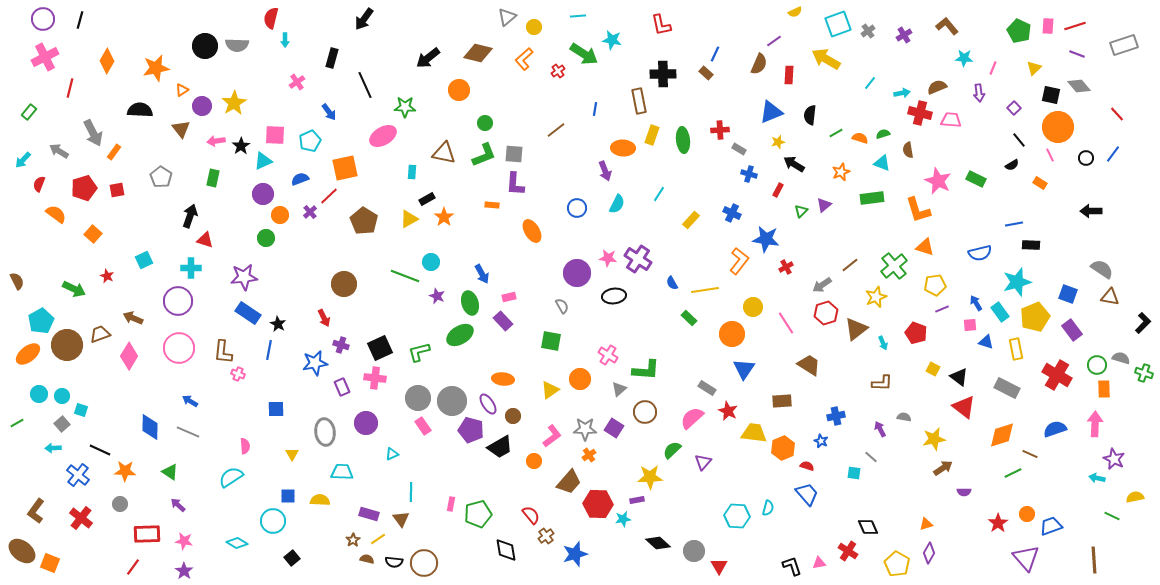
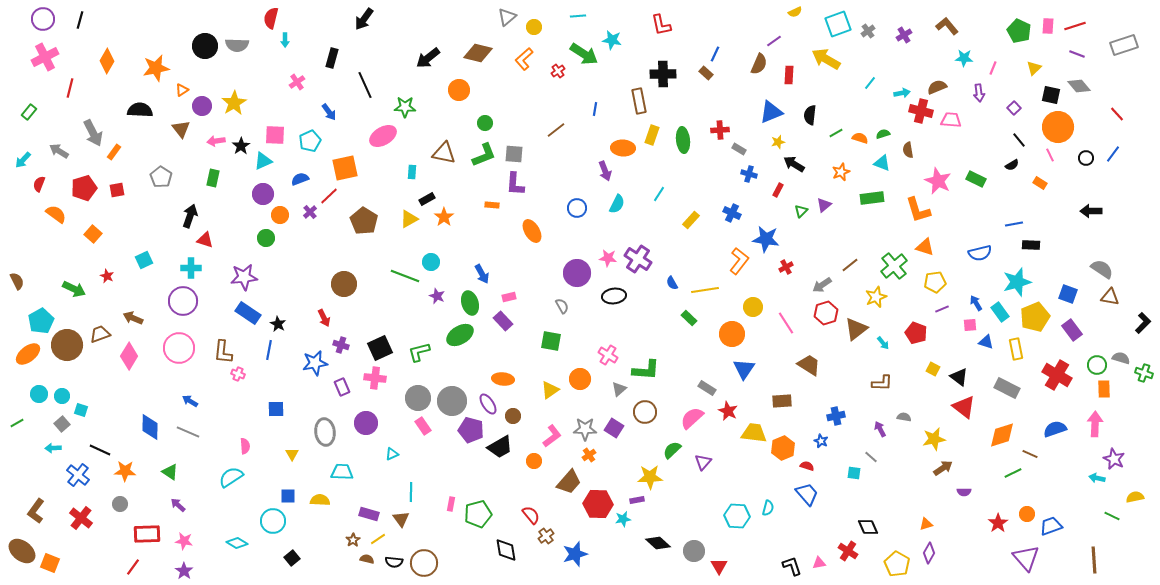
red cross at (920, 113): moved 1 px right, 2 px up
yellow pentagon at (935, 285): moved 3 px up
purple circle at (178, 301): moved 5 px right
cyan arrow at (883, 343): rotated 16 degrees counterclockwise
